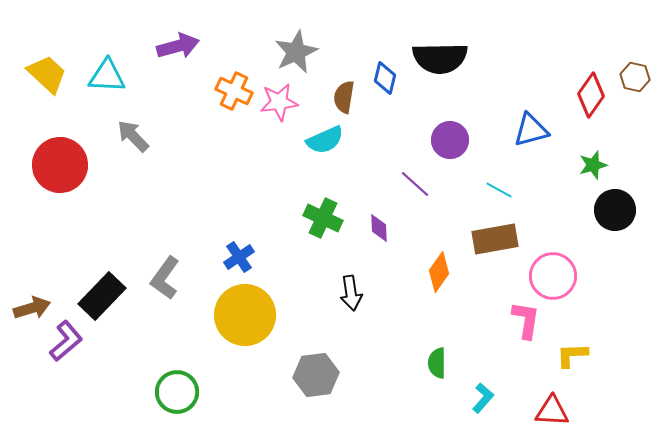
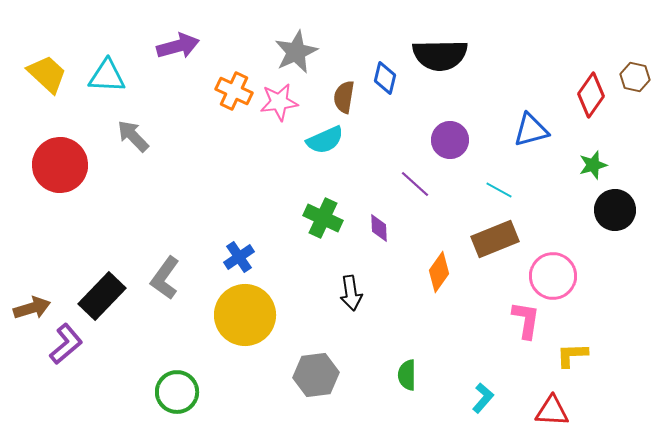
black semicircle: moved 3 px up
brown rectangle: rotated 12 degrees counterclockwise
purple L-shape: moved 3 px down
green semicircle: moved 30 px left, 12 px down
